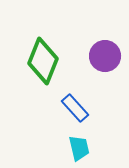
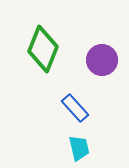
purple circle: moved 3 px left, 4 px down
green diamond: moved 12 px up
